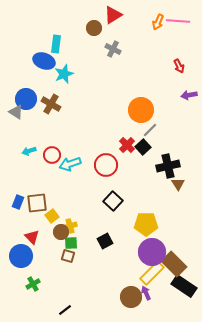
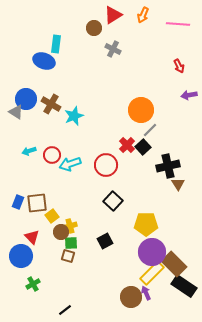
pink line at (178, 21): moved 3 px down
orange arrow at (158, 22): moved 15 px left, 7 px up
cyan star at (64, 74): moved 10 px right, 42 px down
